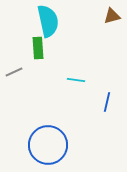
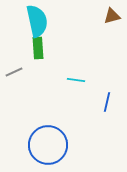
cyan semicircle: moved 11 px left
